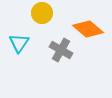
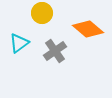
cyan triangle: rotated 20 degrees clockwise
gray cross: moved 6 px left, 1 px down; rotated 25 degrees clockwise
